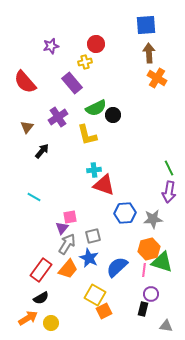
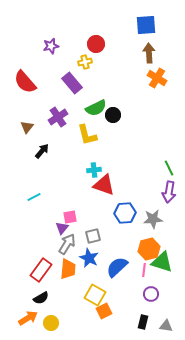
cyan line: rotated 56 degrees counterclockwise
orange trapezoid: rotated 35 degrees counterclockwise
black rectangle: moved 13 px down
